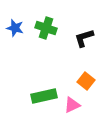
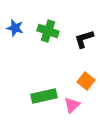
green cross: moved 2 px right, 3 px down
black L-shape: moved 1 px down
pink triangle: rotated 18 degrees counterclockwise
